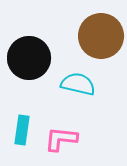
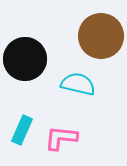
black circle: moved 4 px left, 1 px down
cyan rectangle: rotated 16 degrees clockwise
pink L-shape: moved 1 px up
